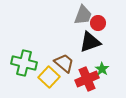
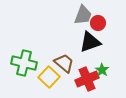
green star: moved 1 px down
